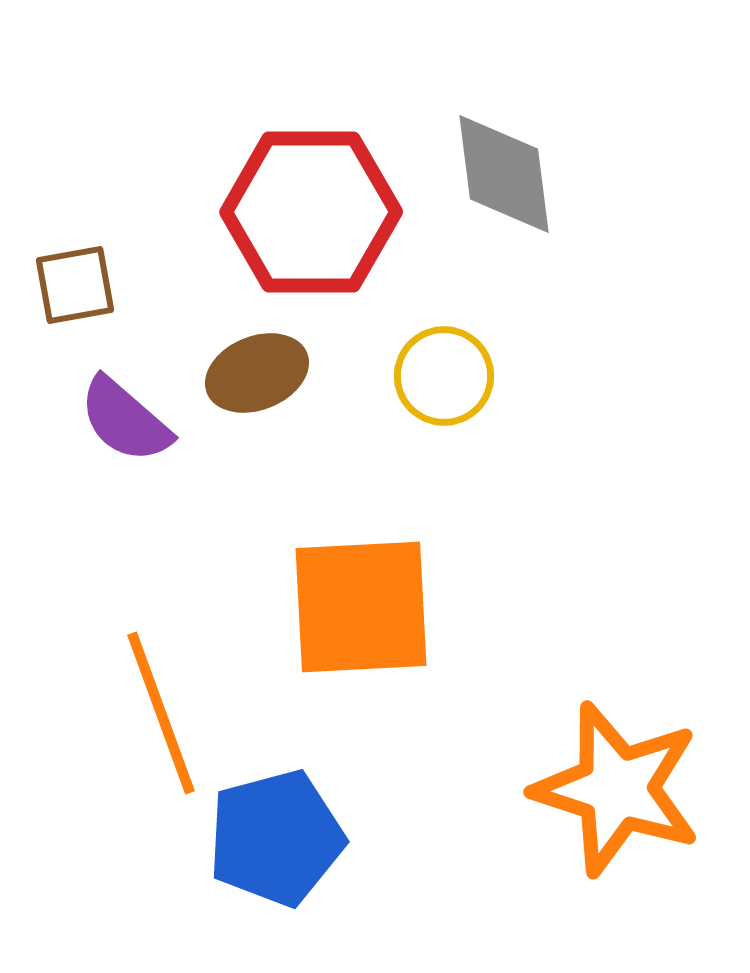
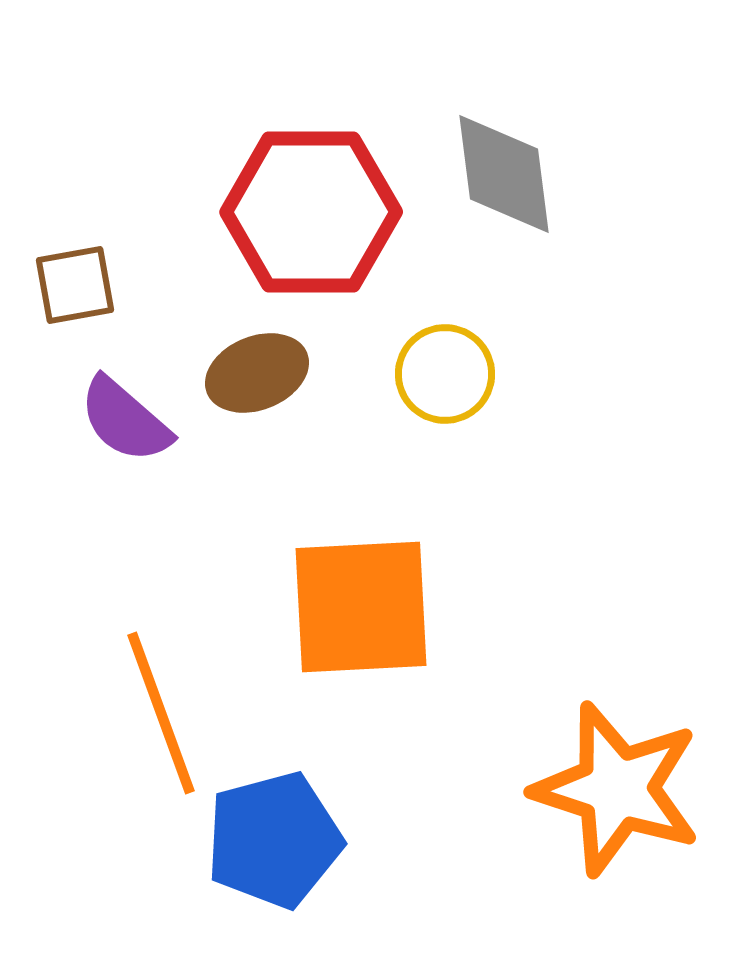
yellow circle: moved 1 px right, 2 px up
blue pentagon: moved 2 px left, 2 px down
